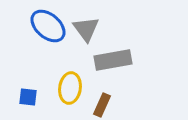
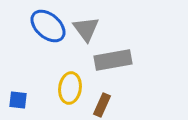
blue square: moved 10 px left, 3 px down
